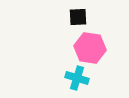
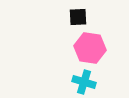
cyan cross: moved 7 px right, 4 px down
